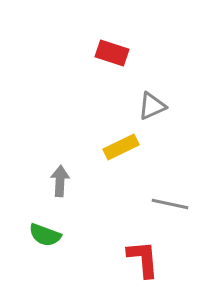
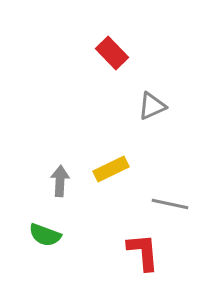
red rectangle: rotated 28 degrees clockwise
yellow rectangle: moved 10 px left, 22 px down
red L-shape: moved 7 px up
